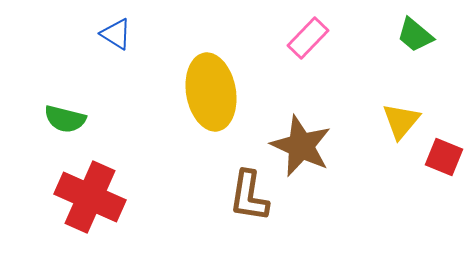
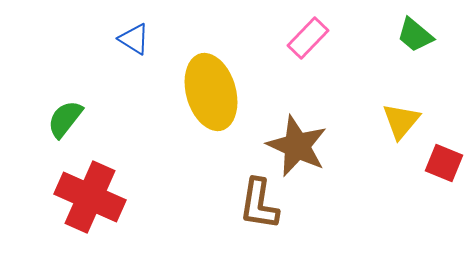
blue triangle: moved 18 px right, 5 px down
yellow ellipse: rotated 6 degrees counterclockwise
green semicircle: rotated 114 degrees clockwise
brown star: moved 4 px left
red square: moved 6 px down
brown L-shape: moved 10 px right, 8 px down
